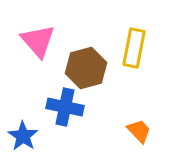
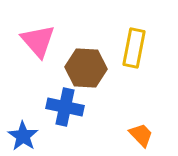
brown hexagon: rotated 18 degrees clockwise
orange trapezoid: moved 2 px right, 4 px down
